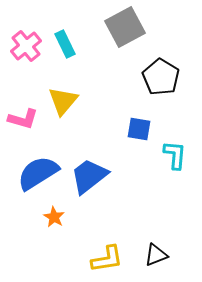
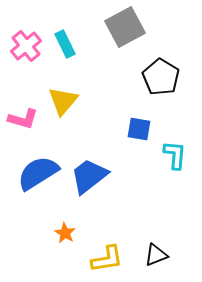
orange star: moved 11 px right, 16 px down
